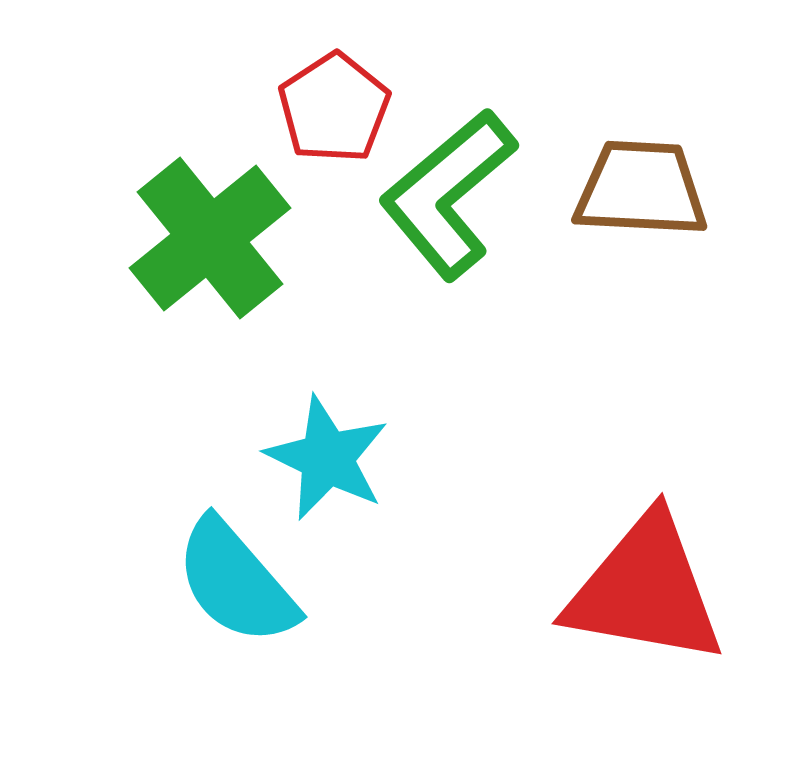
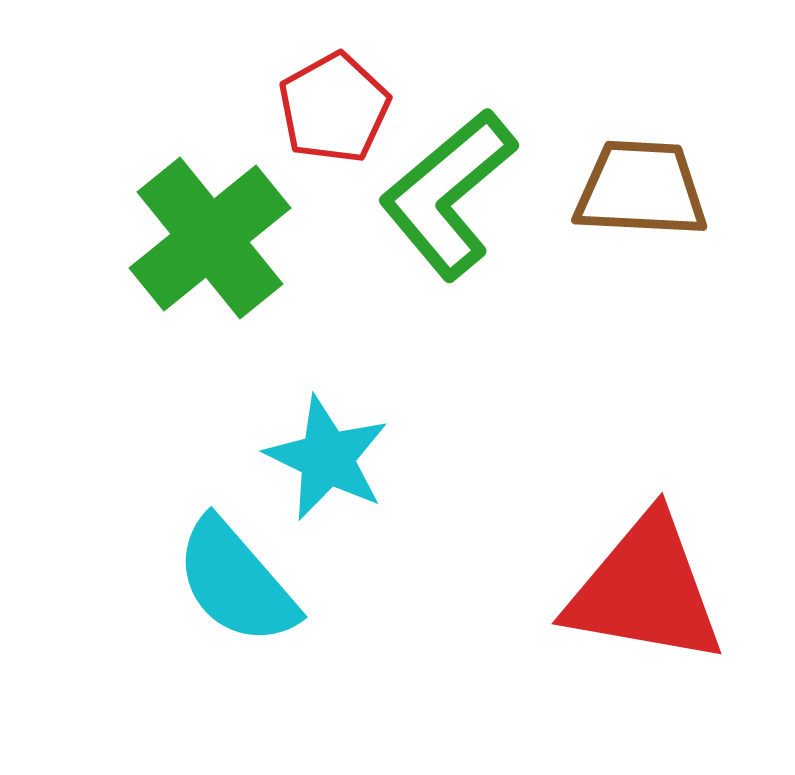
red pentagon: rotated 4 degrees clockwise
